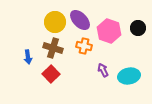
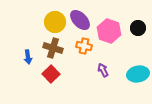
cyan ellipse: moved 9 px right, 2 px up
